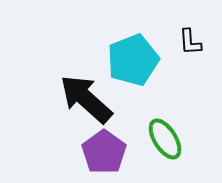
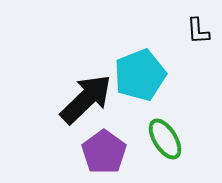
black L-shape: moved 8 px right, 11 px up
cyan pentagon: moved 7 px right, 15 px down
black arrow: rotated 94 degrees clockwise
